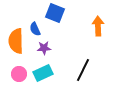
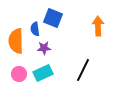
blue square: moved 2 px left, 5 px down
blue semicircle: rotated 16 degrees clockwise
